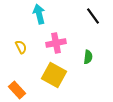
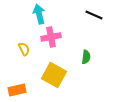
black line: moved 1 px right, 1 px up; rotated 30 degrees counterclockwise
pink cross: moved 5 px left, 6 px up
yellow semicircle: moved 3 px right, 2 px down
green semicircle: moved 2 px left
orange rectangle: rotated 60 degrees counterclockwise
